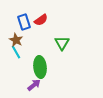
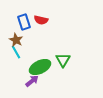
red semicircle: rotated 48 degrees clockwise
green triangle: moved 1 px right, 17 px down
green ellipse: rotated 70 degrees clockwise
purple arrow: moved 2 px left, 4 px up
